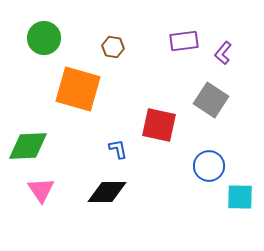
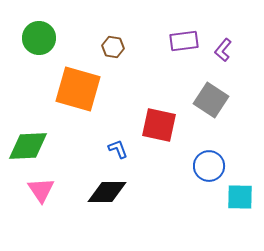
green circle: moved 5 px left
purple L-shape: moved 3 px up
blue L-shape: rotated 10 degrees counterclockwise
